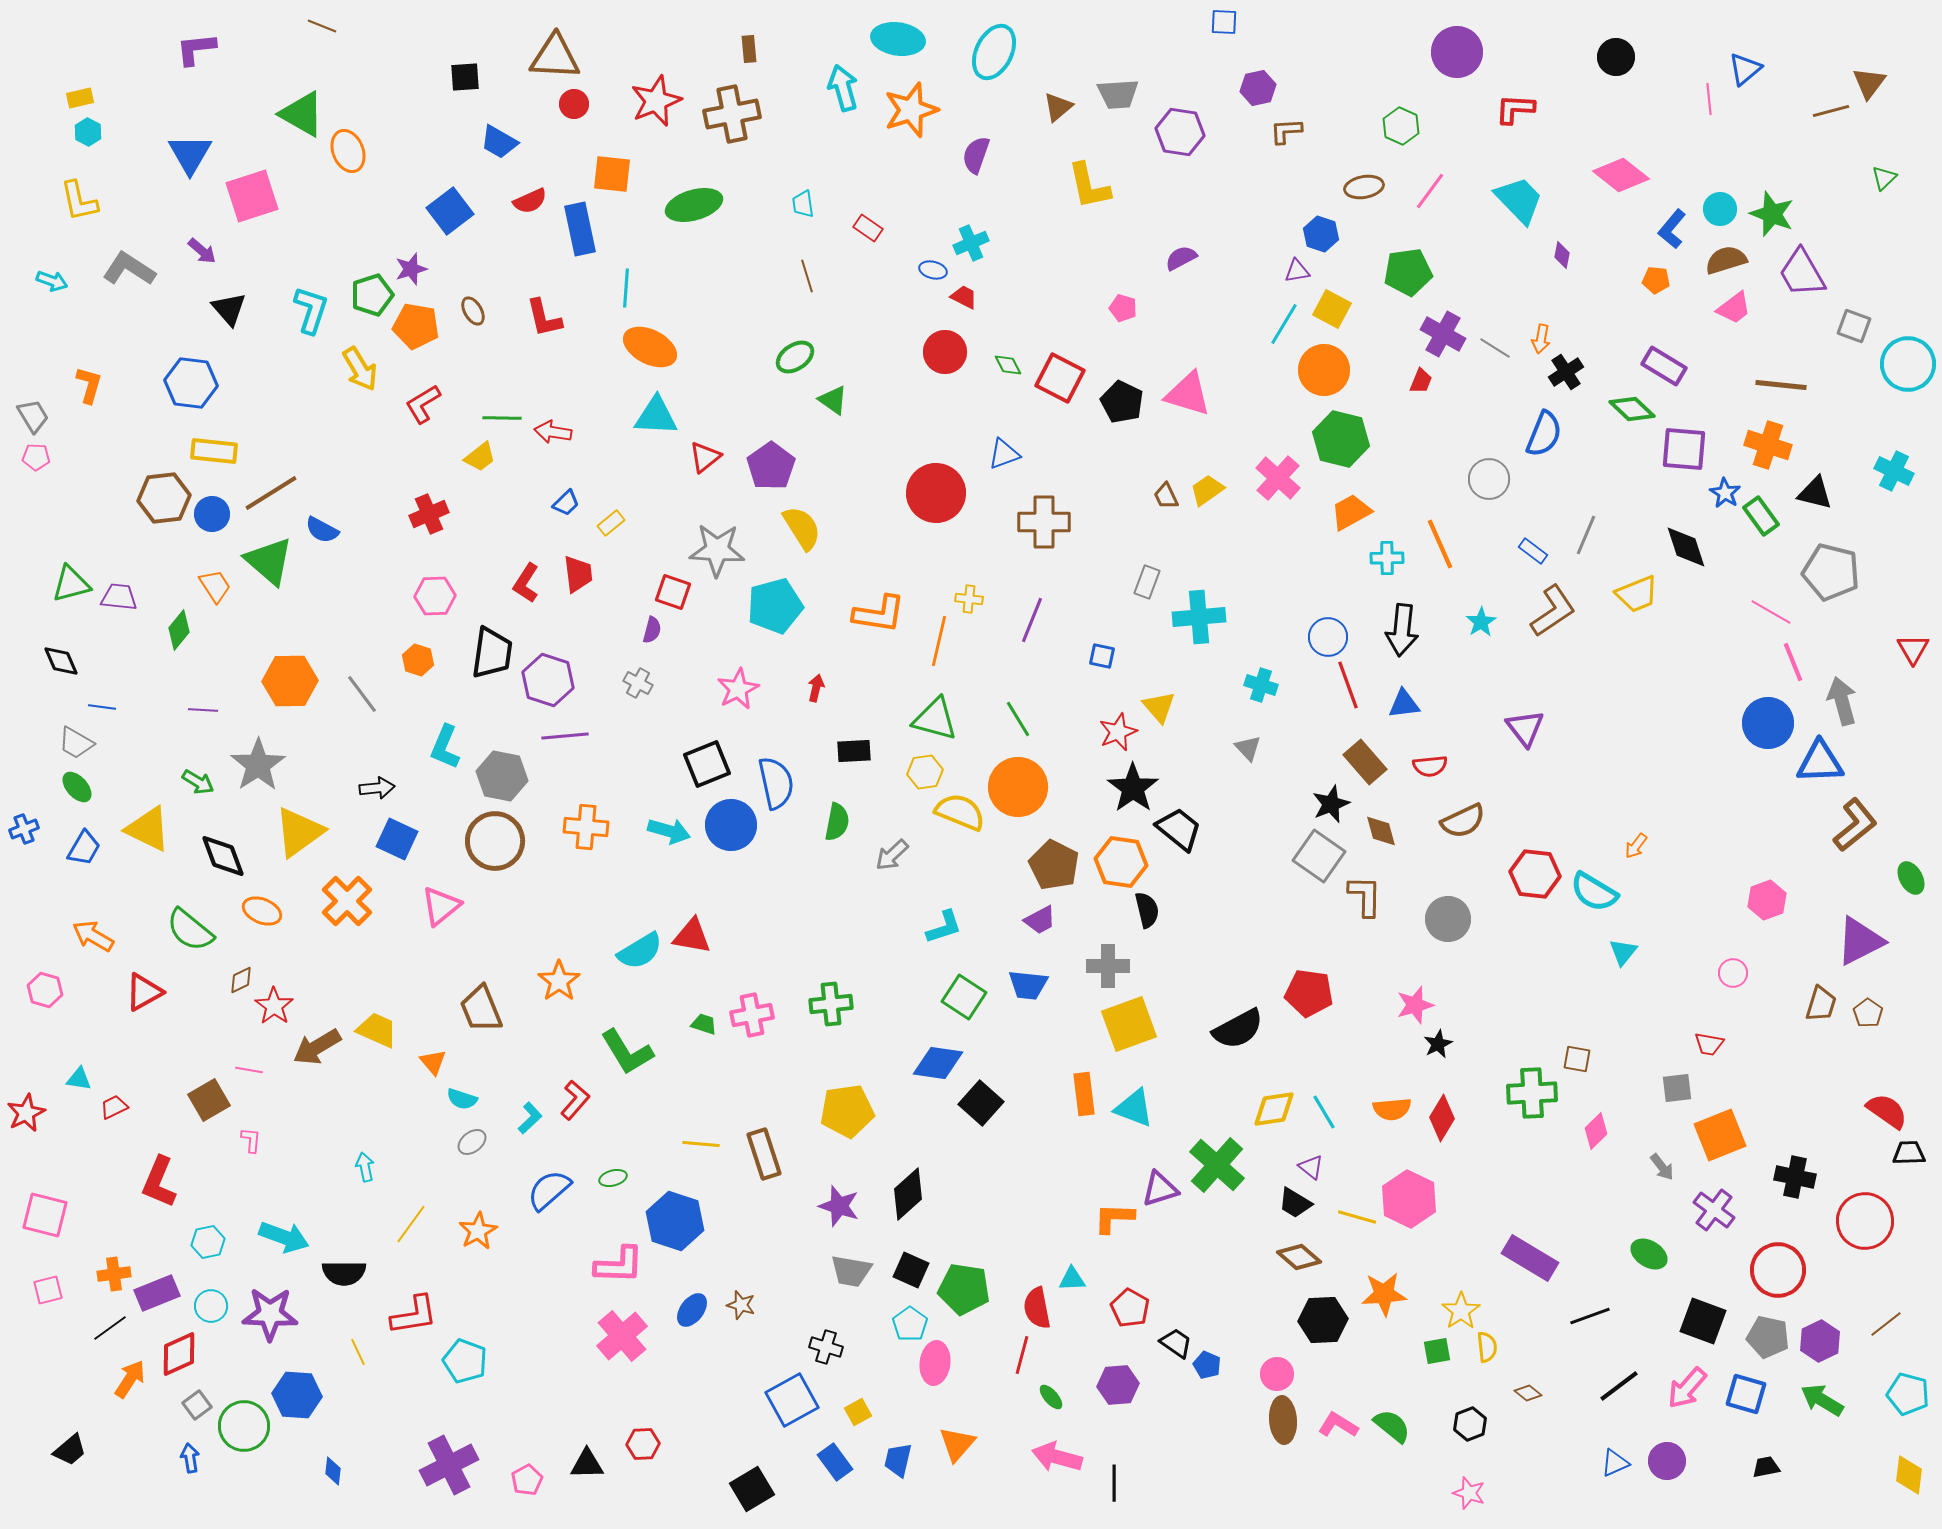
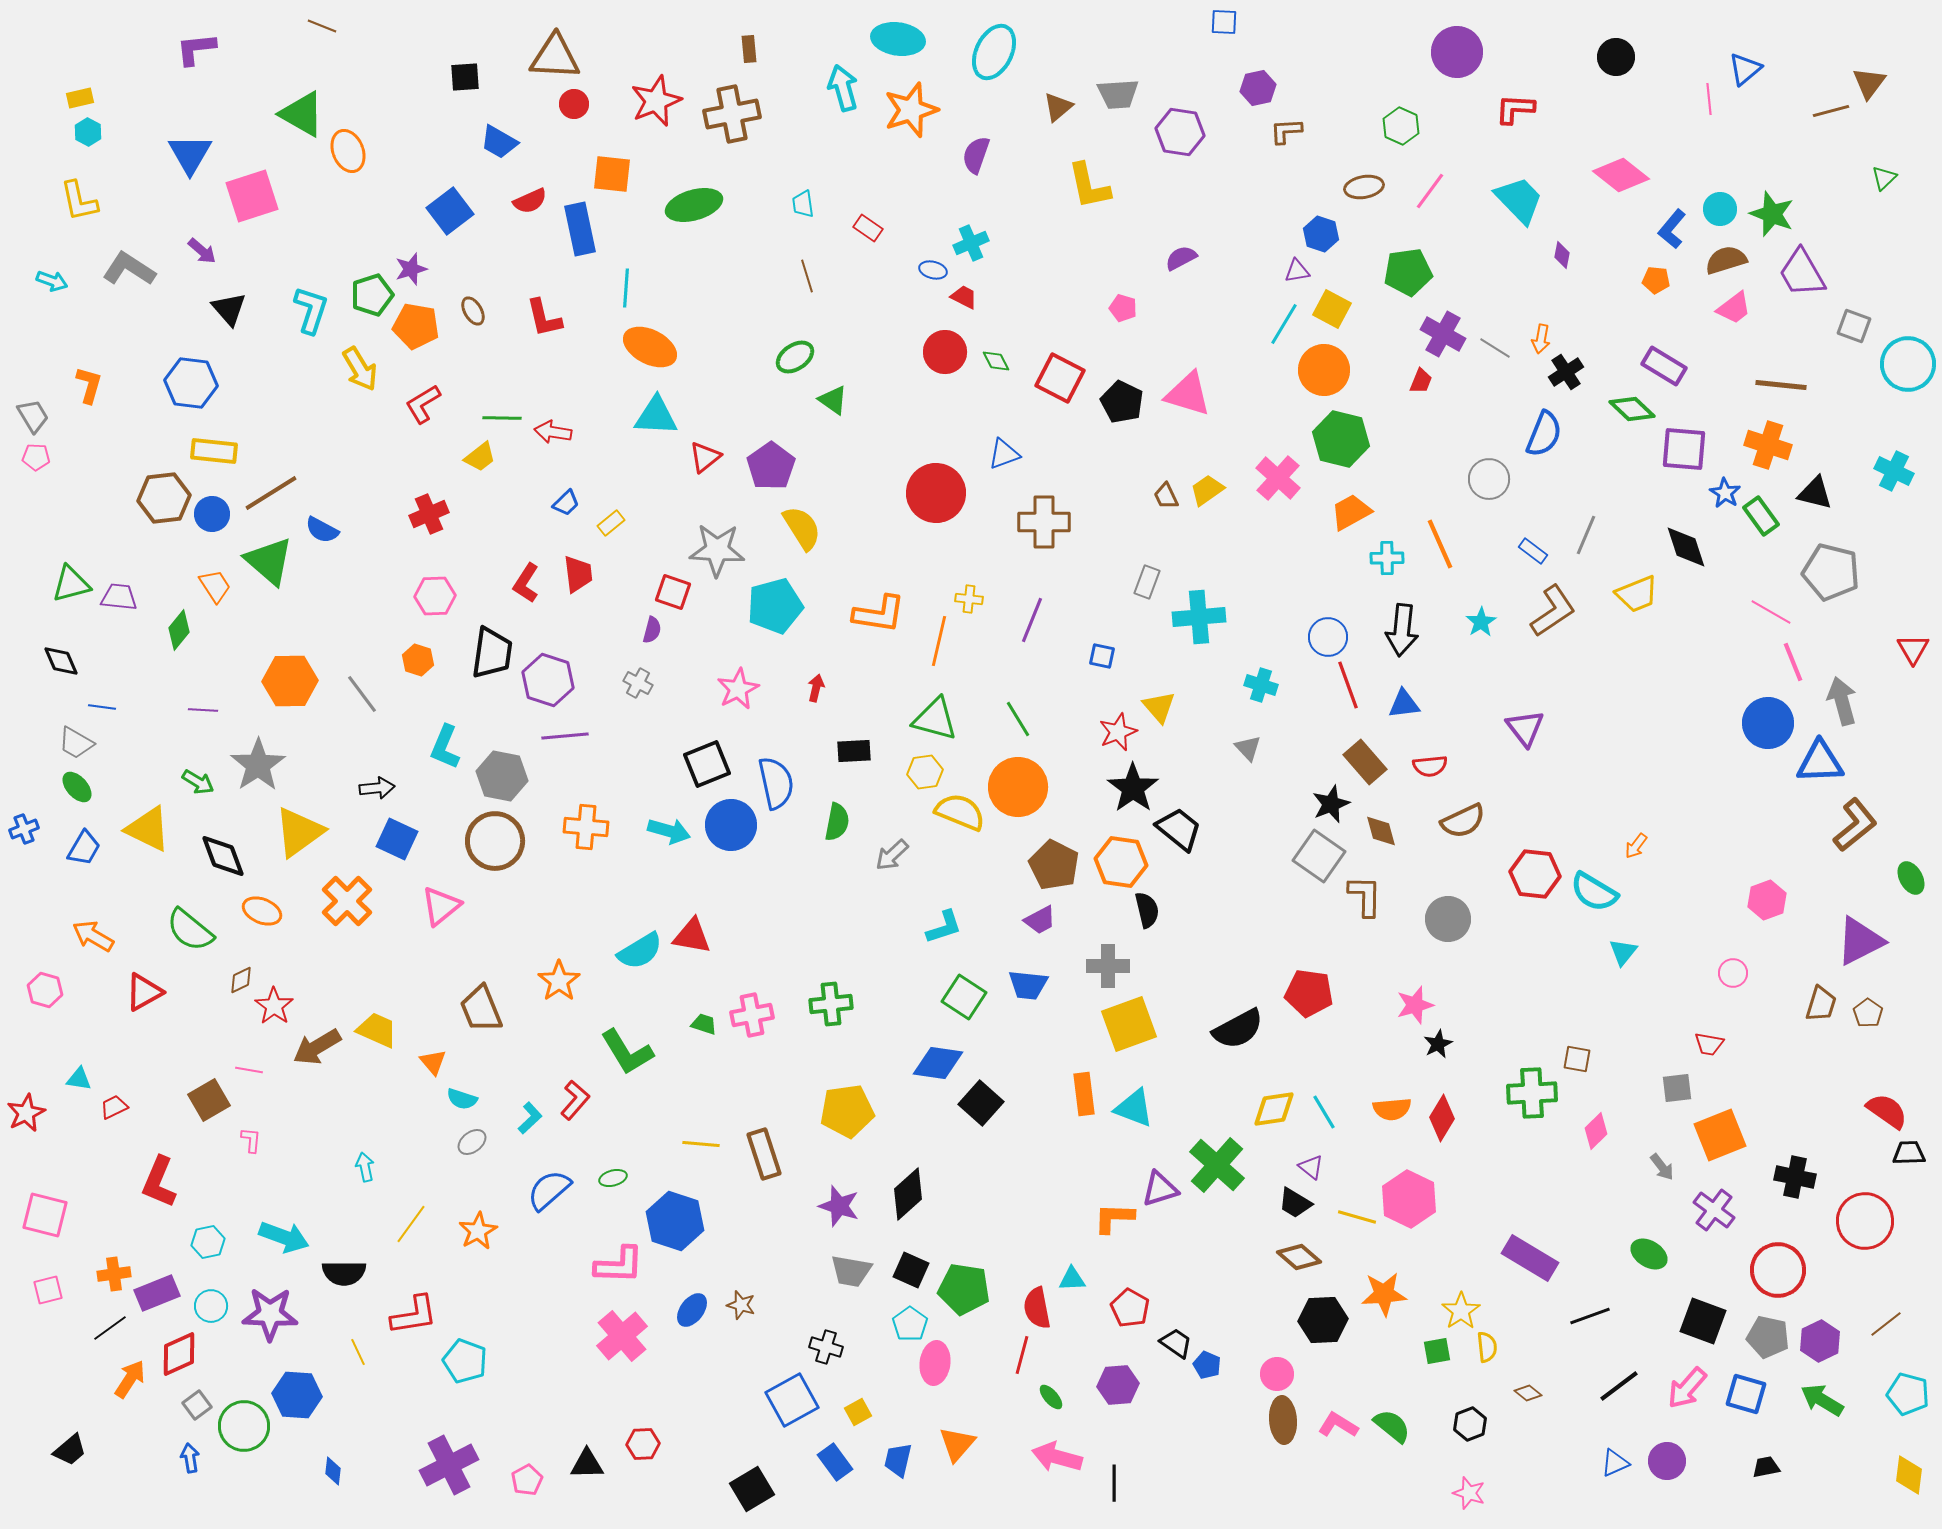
green diamond at (1008, 365): moved 12 px left, 4 px up
